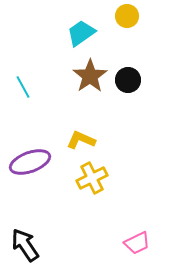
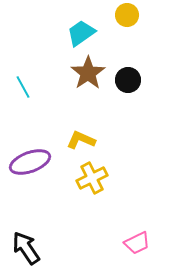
yellow circle: moved 1 px up
brown star: moved 2 px left, 3 px up
black arrow: moved 1 px right, 3 px down
